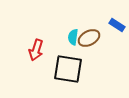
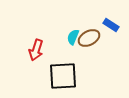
blue rectangle: moved 6 px left
cyan semicircle: rotated 14 degrees clockwise
black square: moved 5 px left, 7 px down; rotated 12 degrees counterclockwise
